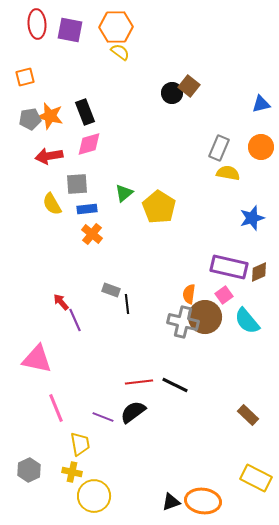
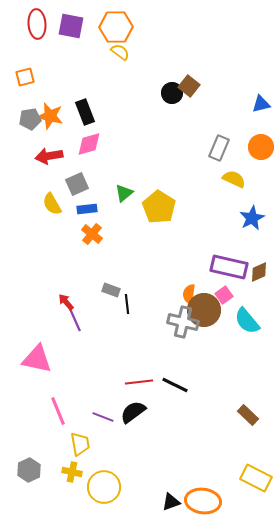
purple square at (70, 30): moved 1 px right, 4 px up
yellow semicircle at (228, 173): moved 6 px right, 6 px down; rotated 15 degrees clockwise
gray square at (77, 184): rotated 20 degrees counterclockwise
blue star at (252, 218): rotated 10 degrees counterclockwise
red arrow at (61, 302): moved 5 px right
brown circle at (205, 317): moved 1 px left, 7 px up
pink line at (56, 408): moved 2 px right, 3 px down
yellow circle at (94, 496): moved 10 px right, 9 px up
